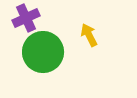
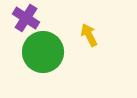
purple cross: rotated 32 degrees counterclockwise
